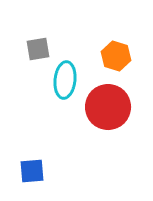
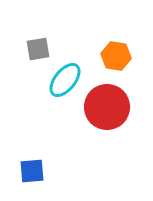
orange hexagon: rotated 8 degrees counterclockwise
cyan ellipse: rotated 33 degrees clockwise
red circle: moved 1 px left
